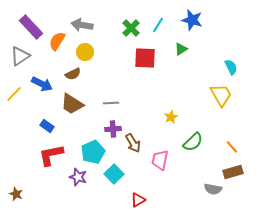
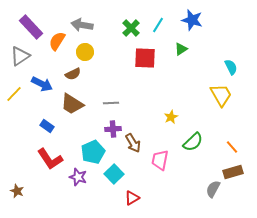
red L-shape: moved 1 px left, 4 px down; rotated 112 degrees counterclockwise
gray semicircle: rotated 108 degrees clockwise
brown star: moved 1 px right, 3 px up
red triangle: moved 6 px left, 2 px up
